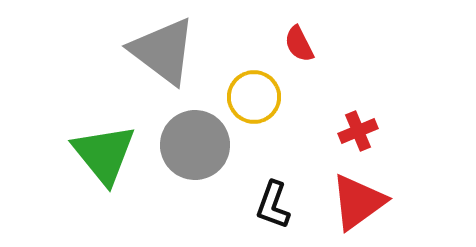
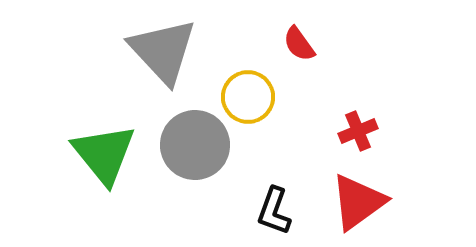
red semicircle: rotated 9 degrees counterclockwise
gray triangle: rotated 10 degrees clockwise
yellow circle: moved 6 px left
black L-shape: moved 1 px right, 6 px down
